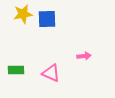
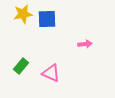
pink arrow: moved 1 px right, 12 px up
green rectangle: moved 5 px right, 4 px up; rotated 49 degrees counterclockwise
